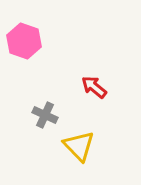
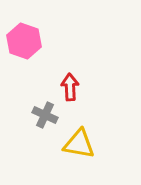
red arrow: moved 24 px left; rotated 48 degrees clockwise
yellow triangle: moved 2 px up; rotated 36 degrees counterclockwise
